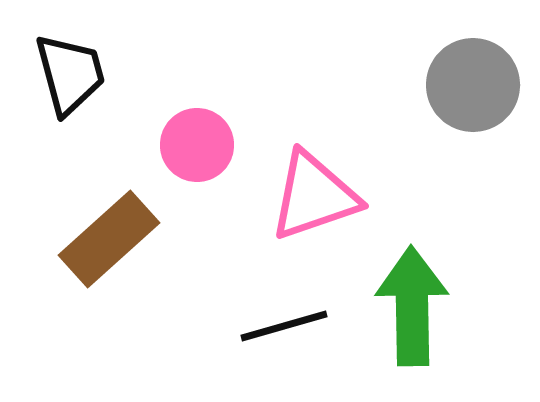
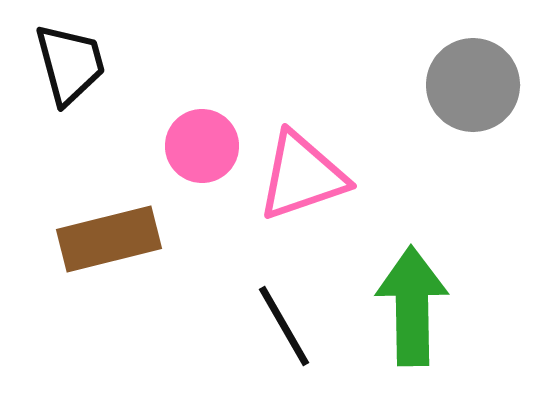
black trapezoid: moved 10 px up
pink circle: moved 5 px right, 1 px down
pink triangle: moved 12 px left, 20 px up
brown rectangle: rotated 28 degrees clockwise
black line: rotated 76 degrees clockwise
